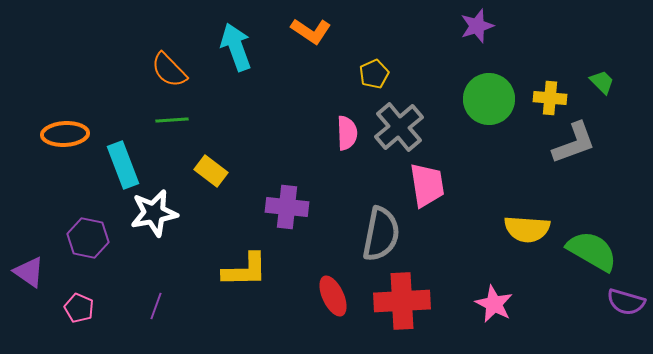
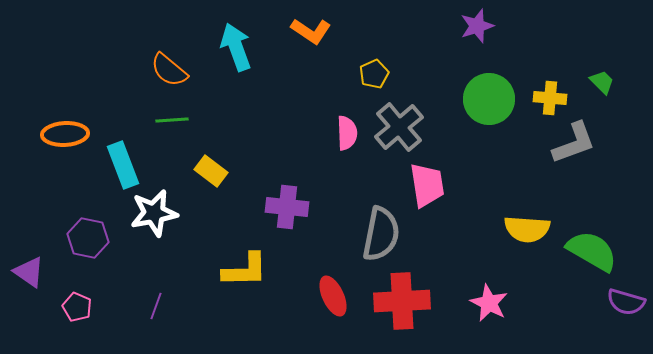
orange semicircle: rotated 6 degrees counterclockwise
pink star: moved 5 px left, 1 px up
pink pentagon: moved 2 px left, 1 px up
